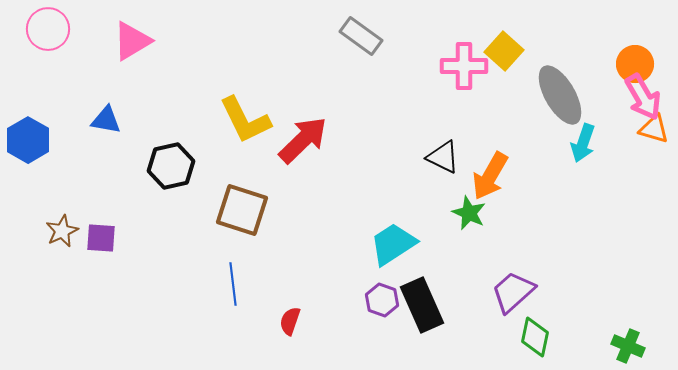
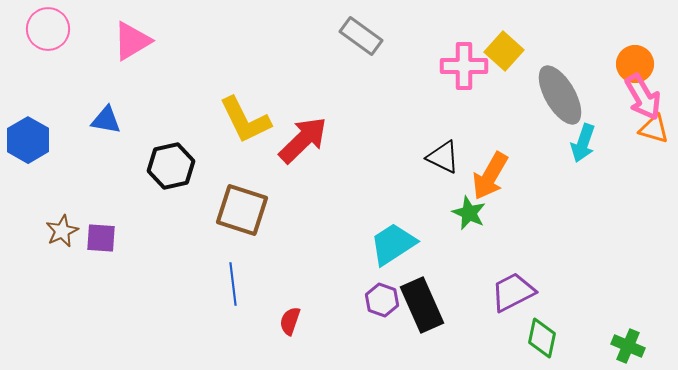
purple trapezoid: rotated 15 degrees clockwise
green diamond: moved 7 px right, 1 px down
